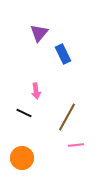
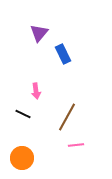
black line: moved 1 px left, 1 px down
